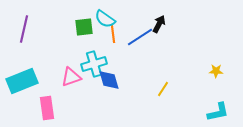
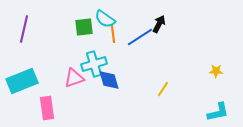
pink triangle: moved 3 px right, 1 px down
